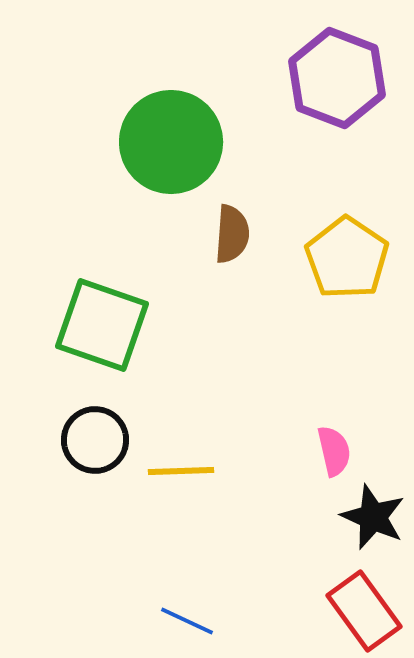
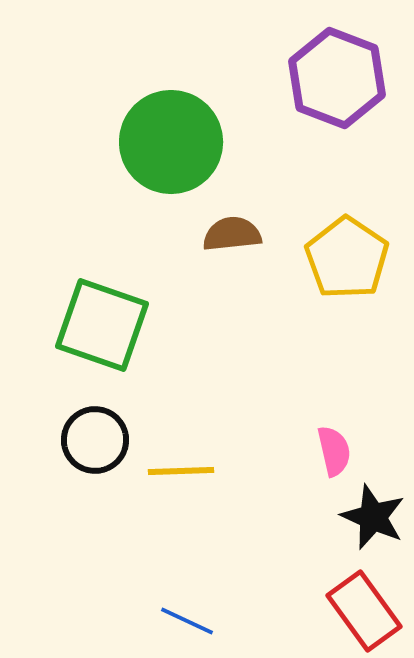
brown semicircle: rotated 100 degrees counterclockwise
